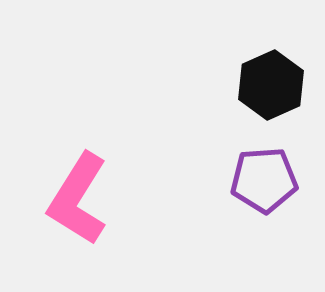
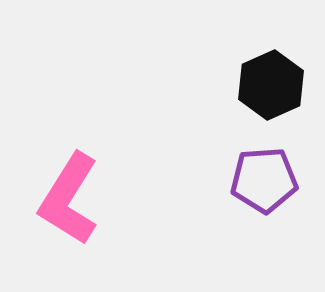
pink L-shape: moved 9 px left
